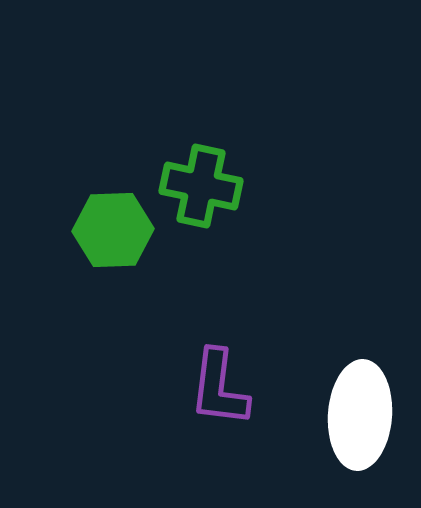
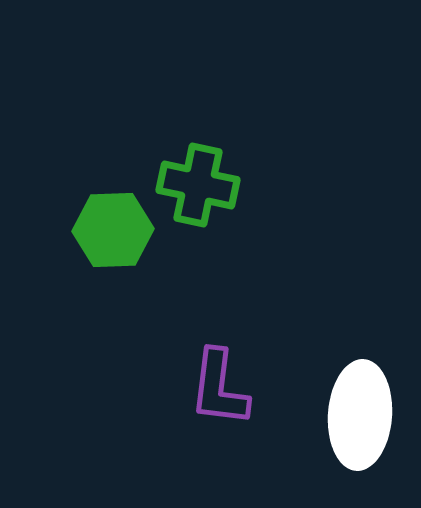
green cross: moved 3 px left, 1 px up
